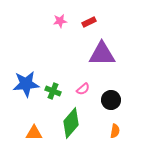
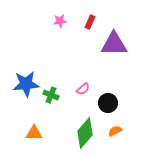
red rectangle: moved 1 px right; rotated 40 degrees counterclockwise
purple triangle: moved 12 px right, 10 px up
green cross: moved 2 px left, 4 px down
black circle: moved 3 px left, 3 px down
green diamond: moved 14 px right, 10 px down
orange semicircle: rotated 128 degrees counterclockwise
